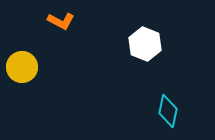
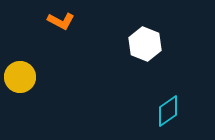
yellow circle: moved 2 px left, 10 px down
cyan diamond: rotated 44 degrees clockwise
